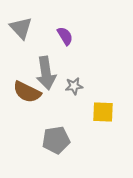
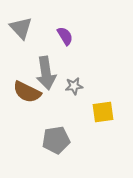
yellow square: rotated 10 degrees counterclockwise
